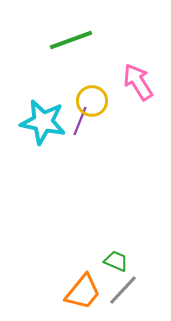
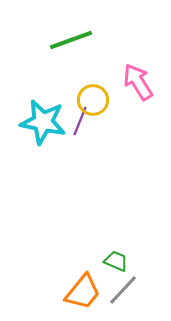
yellow circle: moved 1 px right, 1 px up
